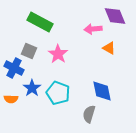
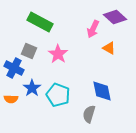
purple diamond: moved 1 px down; rotated 25 degrees counterclockwise
pink arrow: rotated 60 degrees counterclockwise
cyan pentagon: moved 2 px down
